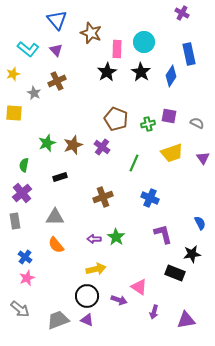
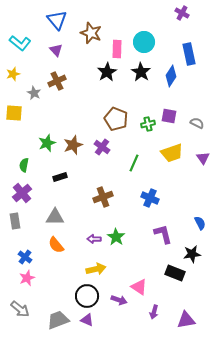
cyan L-shape at (28, 49): moved 8 px left, 6 px up
